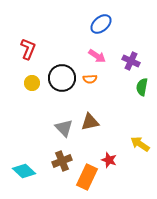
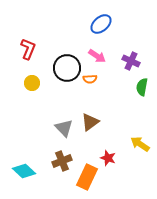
black circle: moved 5 px right, 10 px up
brown triangle: rotated 24 degrees counterclockwise
red star: moved 1 px left, 2 px up
